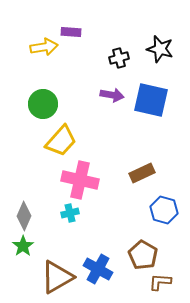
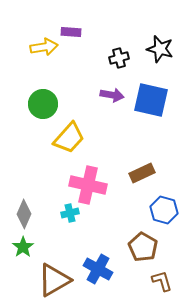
yellow trapezoid: moved 8 px right, 3 px up
pink cross: moved 8 px right, 5 px down
gray diamond: moved 2 px up
green star: moved 1 px down
brown pentagon: moved 8 px up
brown triangle: moved 3 px left, 3 px down
brown L-shape: moved 2 px right, 1 px up; rotated 70 degrees clockwise
